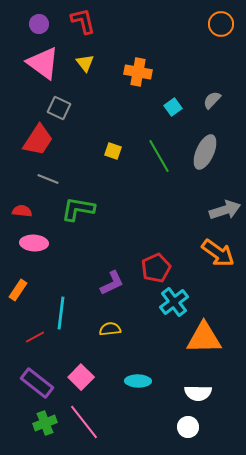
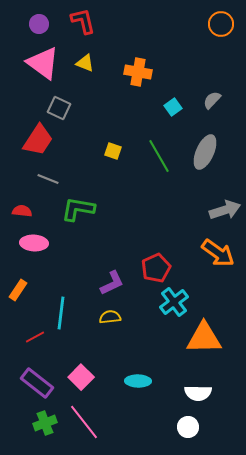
yellow triangle: rotated 30 degrees counterclockwise
yellow semicircle: moved 12 px up
